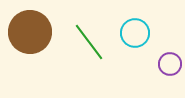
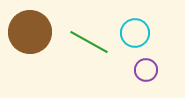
green line: rotated 24 degrees counterclockwise
purple circle: moved 24 px left, 6 px down
